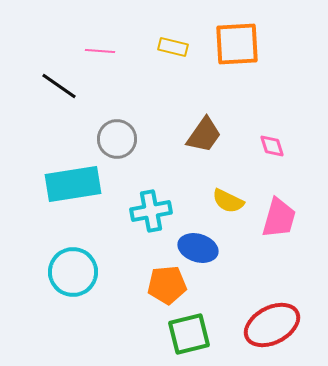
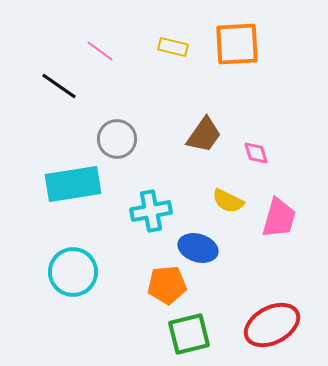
pink line: rotated 32 degrees clockwise
pink diamond: moved 16 px left, 7 px down
